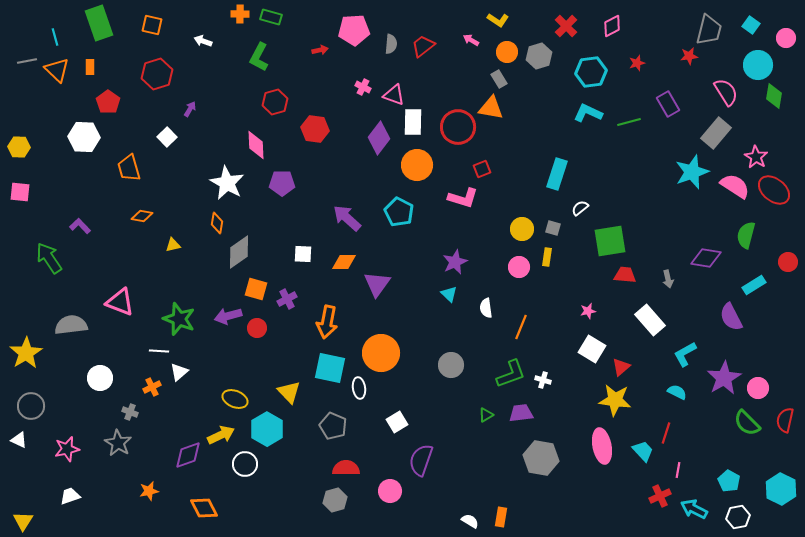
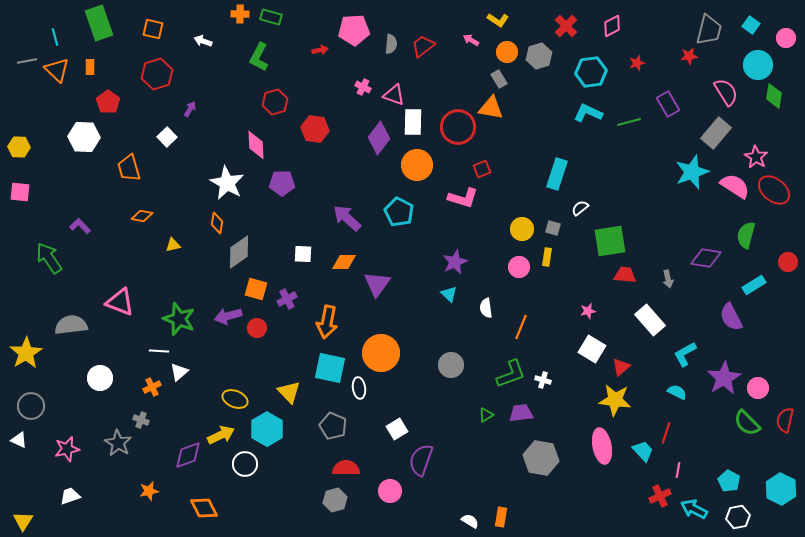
orange square at (152, 25): moved 1 px right, 4 px down
gray cross at (130, 412): moved 11 px right, 8 px down
white square at (397, 422): moved 7 px down
